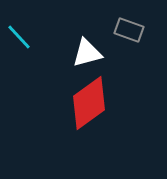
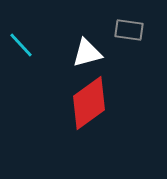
gray rectangle: rotated 12 degrees counterclockwise
cyan line: moved 2 px right, 8 px down
